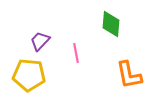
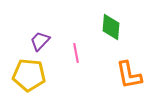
green diamond: moved 3 px down
